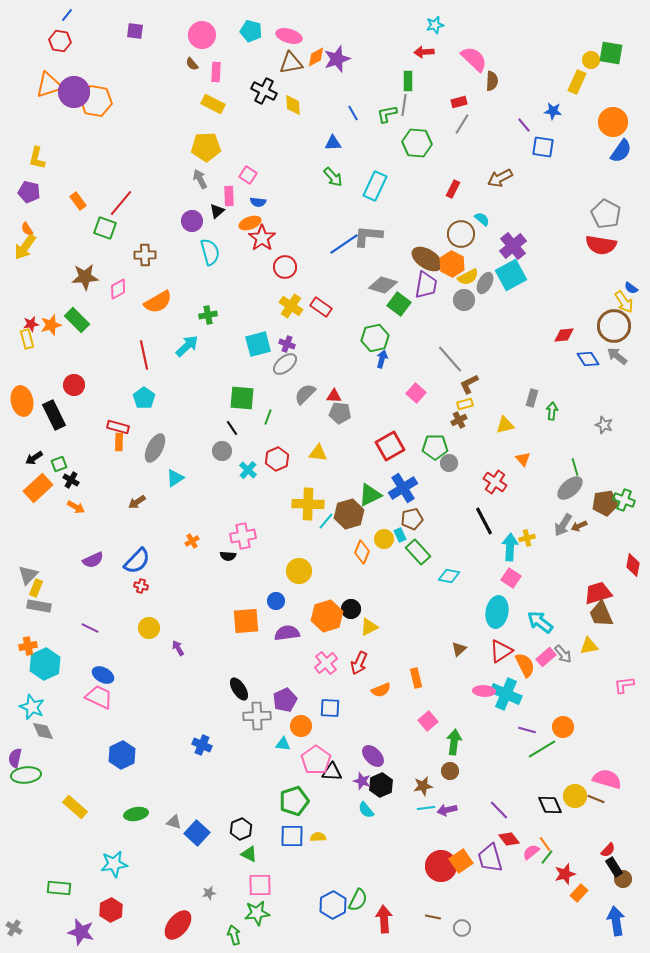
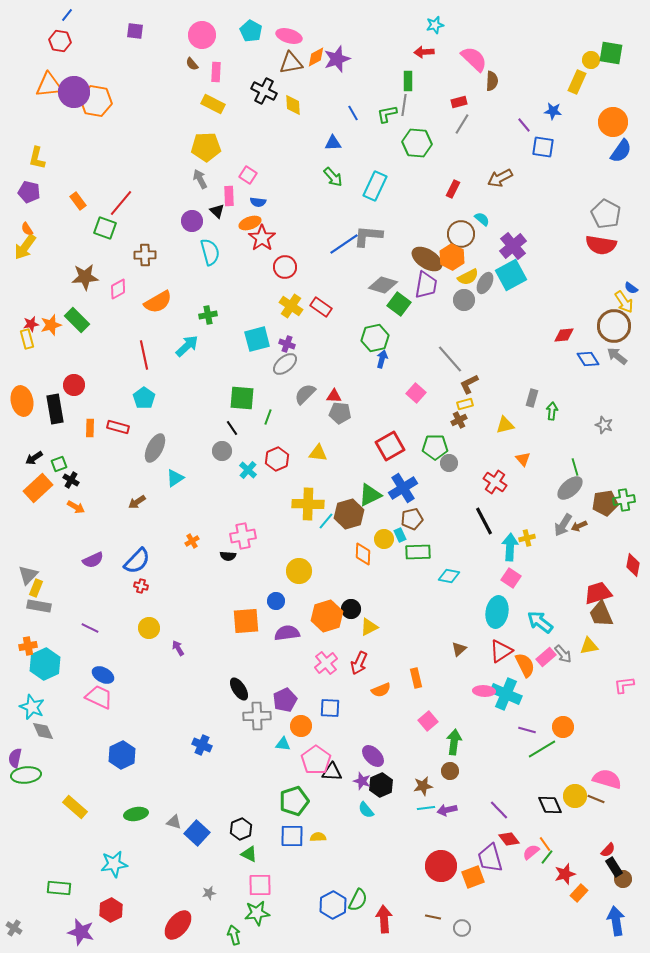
cyan pentagon at (251, 31): rotated 15 degrees clockwise
orange triangle at (49, 85): rotated 12 degrees clockwise
black triangle at (217, 211): rotated 35 degrees counterclockwise
orange hexagon at (452, 264): moved 7 px up
cyan square at (258, 344): moved 1 px left, 5 px up
black rectangle at (54, 415): moved 1 px right, 6 px up; rotated 16 degrees clockwise
orange rectangle at (119, 442): moved 29 px left, 14 px up
green cross at (624, 500): rotated 30 degrees counterclockwise
orange diamond at (362, 552): moved 1 px right, 2 px down; rotated 20 degrees counterclockwise
green rectangle at (418, 552): rotated 50 degrees counterclockwise
orange square at (461, 861): moved 12 px right, 16 px down; rotated 15 degrees clockwise
